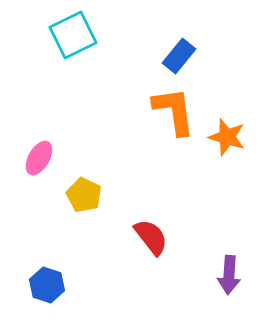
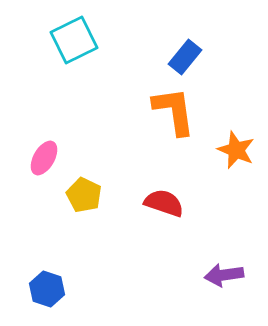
cyan square: moved 1 px right, 5 px down
blue rectangle: moved 6 px right, 1 px down
orange star: moved 9 px right, 13 px down; rotated 6 degrees clockwise
pink ellipse: moved 5 px right
red semicircle: moved 13 px right, 34 px up; rotated 33 degrees counterclockwise
purple arrow: moved 5 px left; rotated 78 degrees clockwise
blue hexagon: moved 4 px down
